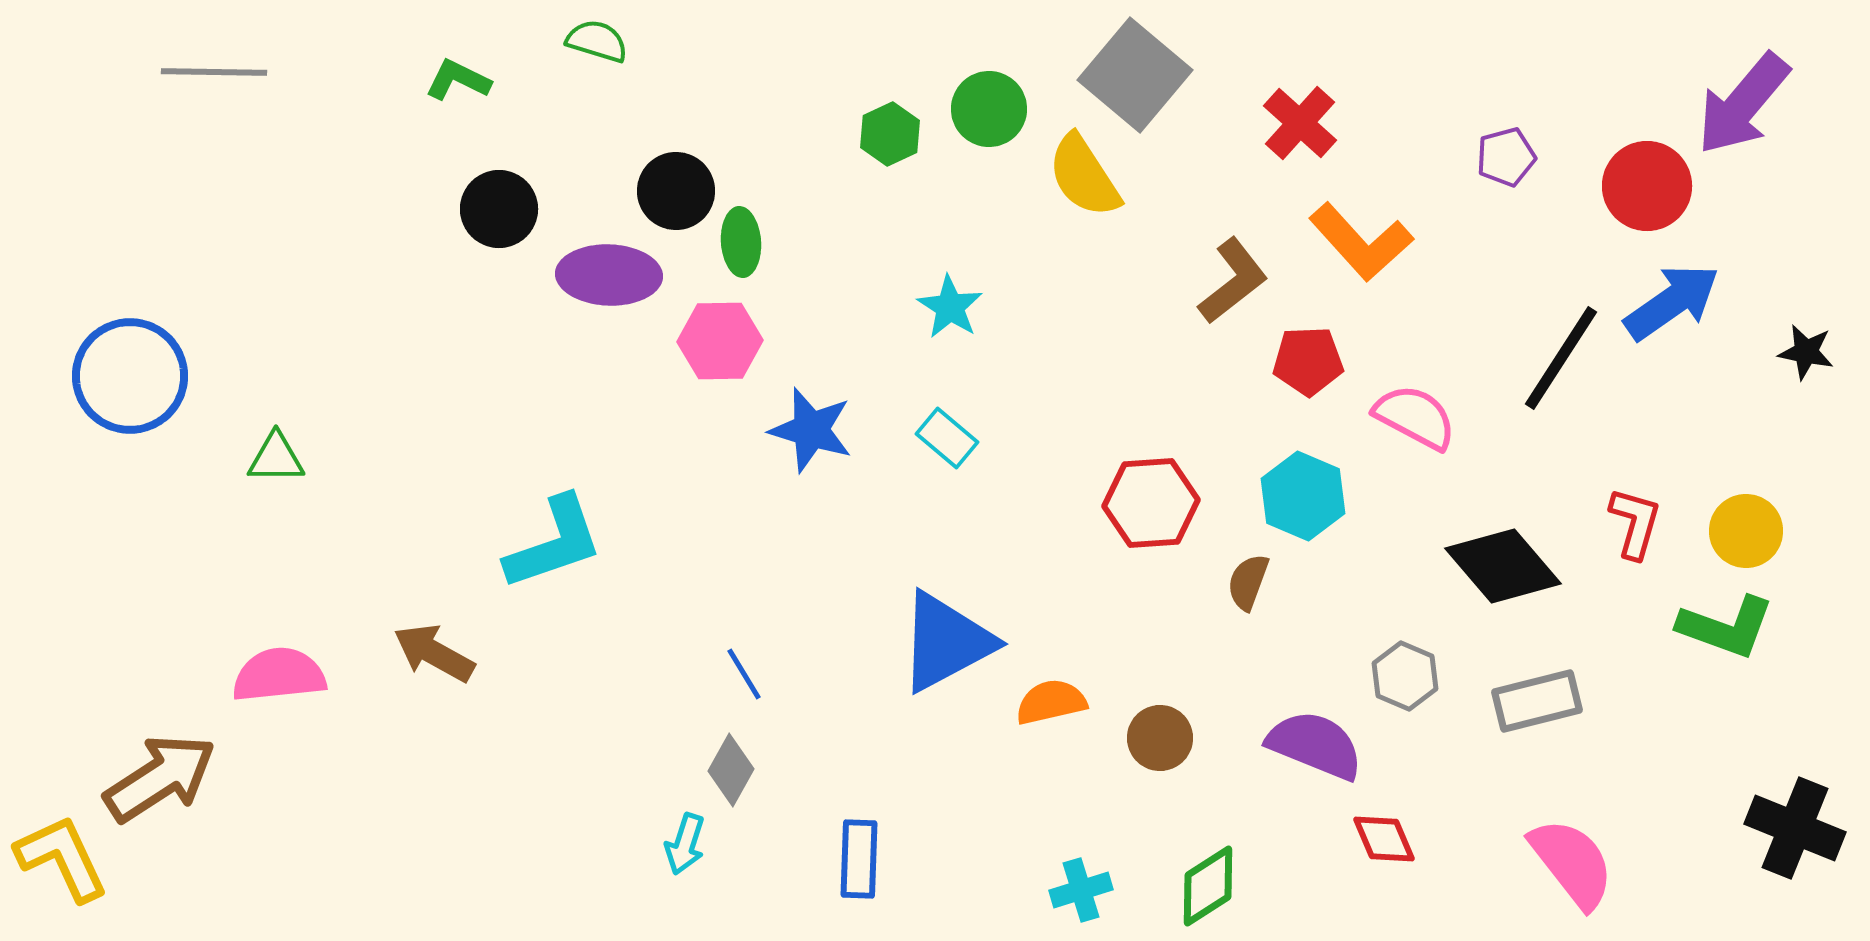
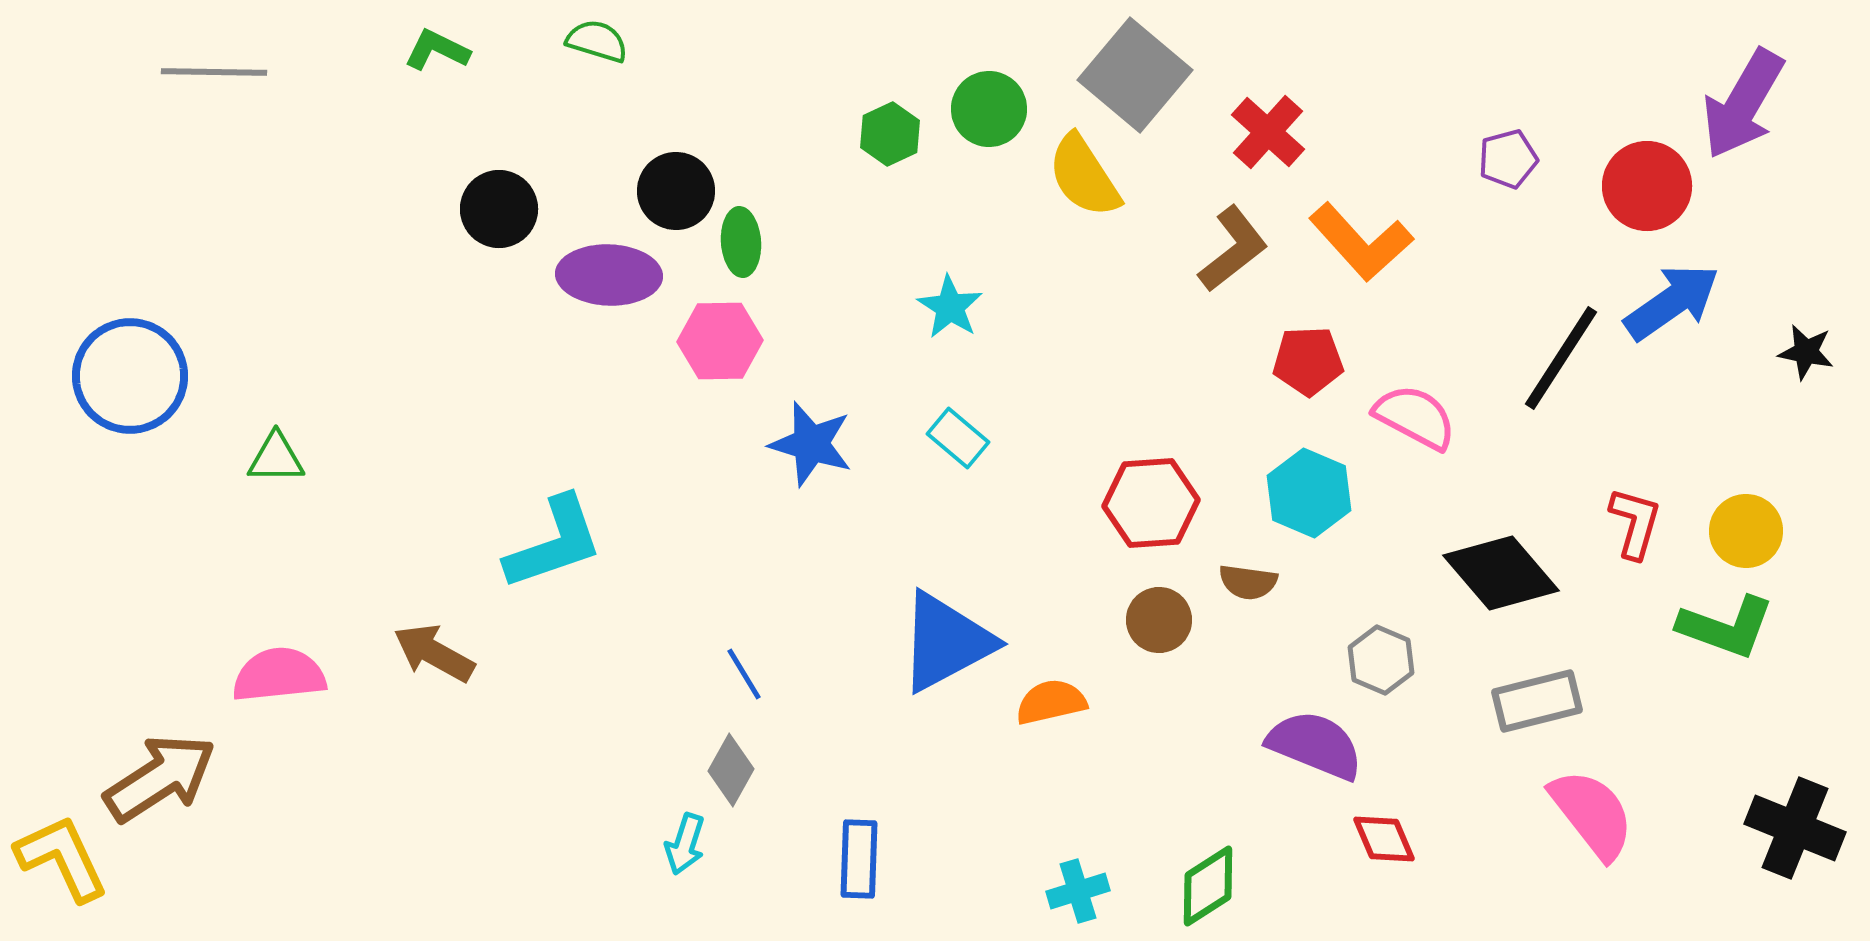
green L-shape at (458, 80): moved 21 px left, 30 px up
purple arrow at (1743, 104): rotated 10 degrees counterclockwise
red cross at (1300, 123): moved 32 px left, 9 px down
purple pentagon at (1506, 157): moved 2 px right, 2 px down
brown L-shape at (1233, 281): moved 32 px up
blue star at (811, 430): moved 14 px down
cyan rectangle at (947, 438): moved 11 px right
cyan hexagon at (1303, 496): moved 6 px right, 3 px up
black diamond at (1503, 566): moved 2 px left, 7 px down
brown semicircle at (1248, 582): rotated 102 degrees counterclockwise
gray hexagon at (1405, 676): moved 24 px left, 16 px up
brown circle at (1160, 738): moved 1 px left, 118 px up
pink semicircle at (1572, 863): moved 20 px right, 49 px up
cyan cross at (1081, 890): moved 3 px left, 1 px down
